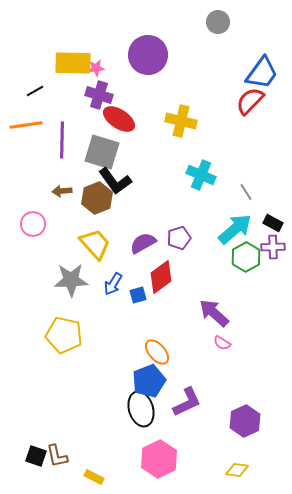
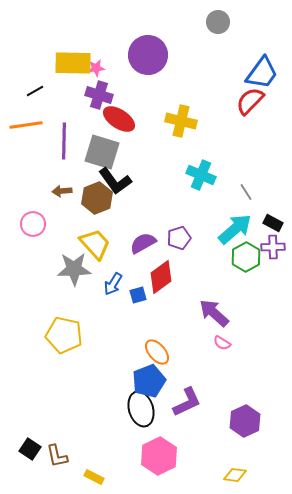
purple line at (62, 140): moved 2 px right, 1 px down
gray star at (71, 280): moved 3 px right, 11 px up
black square at (36, 456): moved 6 px left, 7 px up; rotated 15 degrees clockwise
pink hexagon at (159, 459): moved 3 px up
yellow diamond at (237, 470): moved 2 px left, 5 px down
